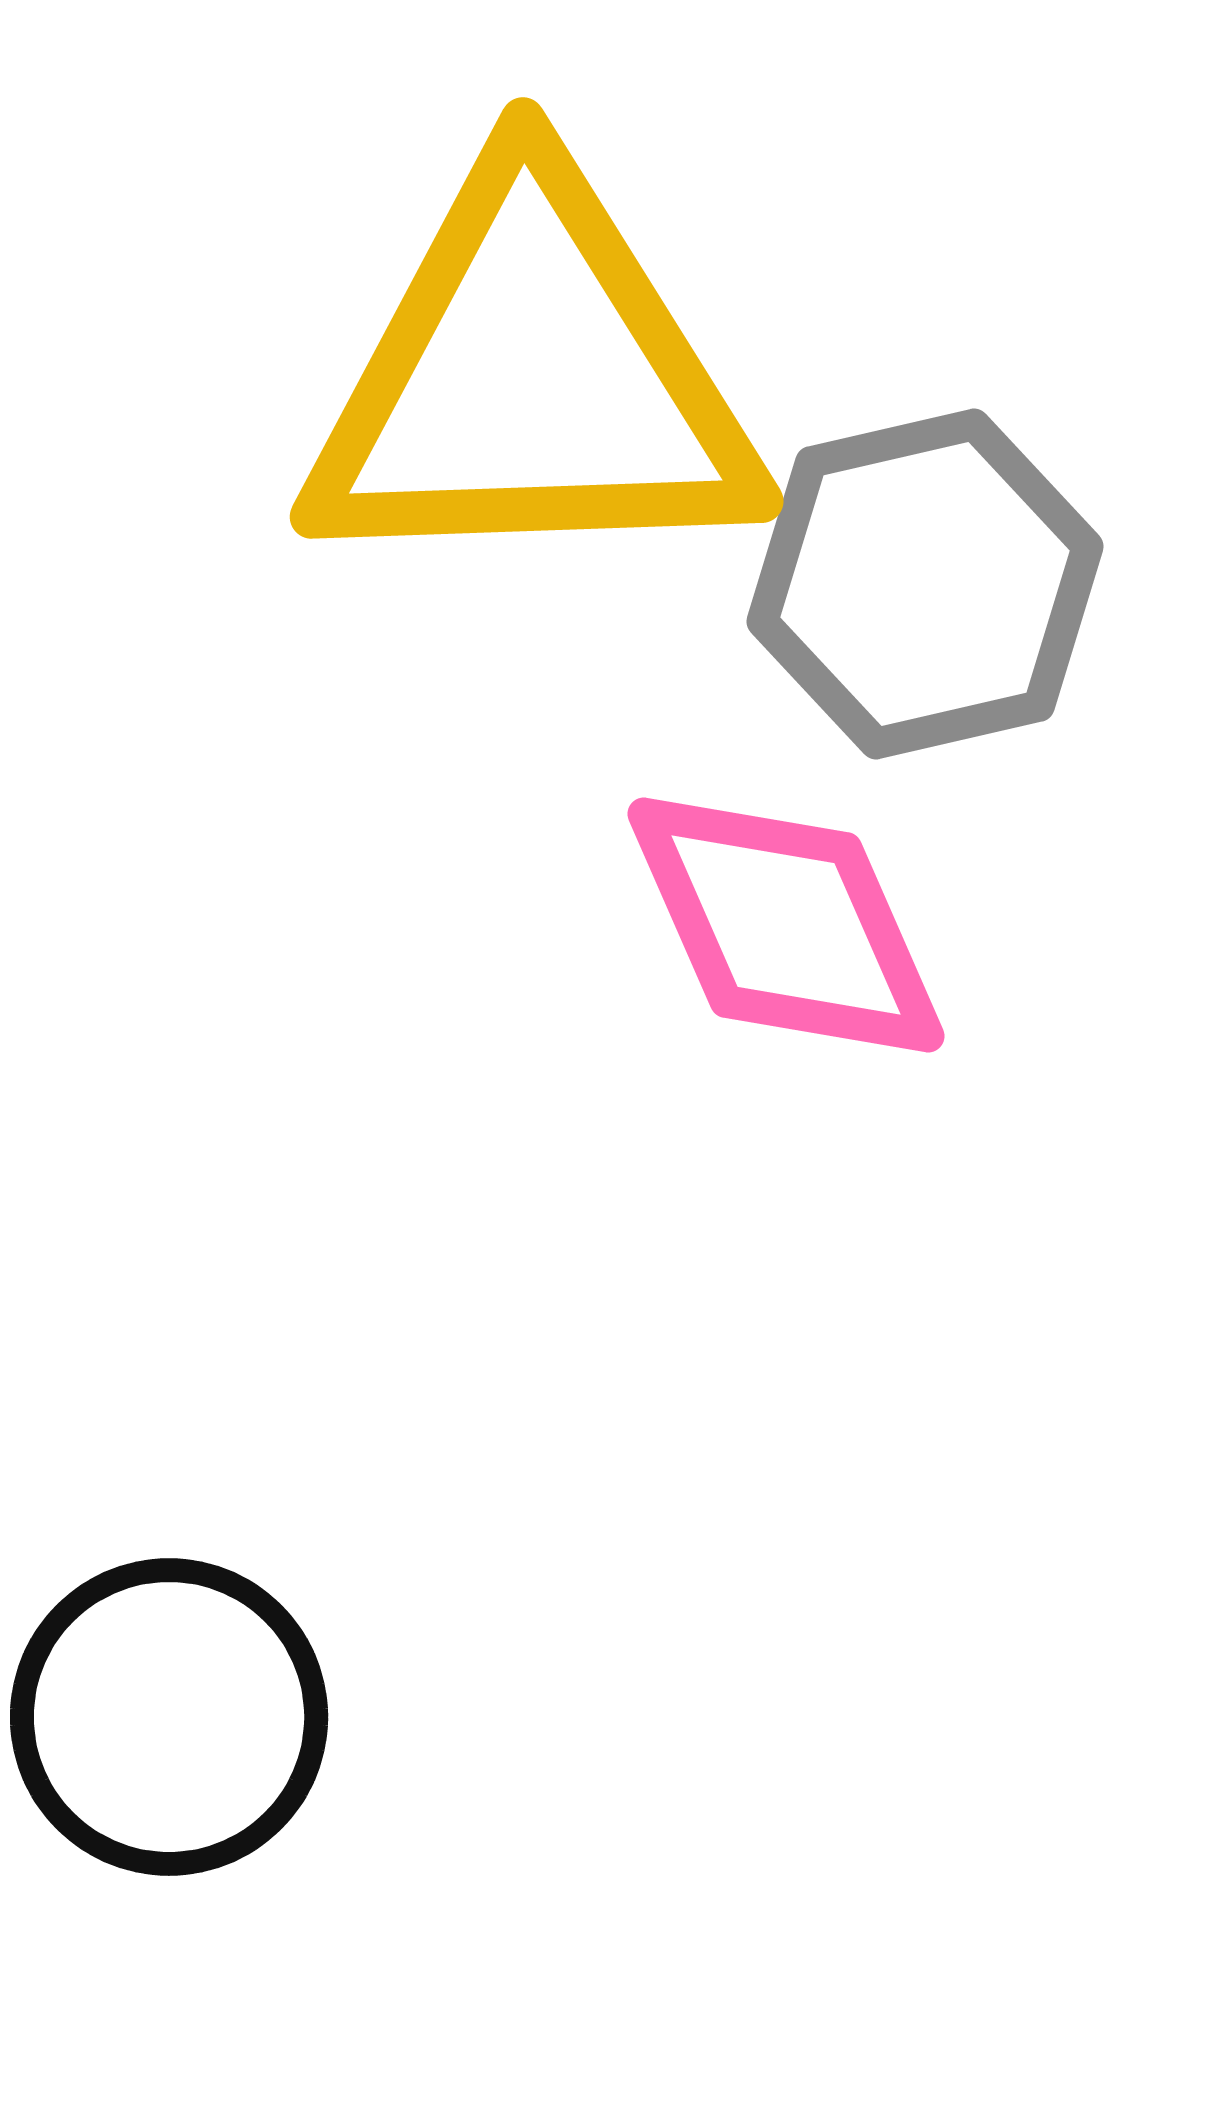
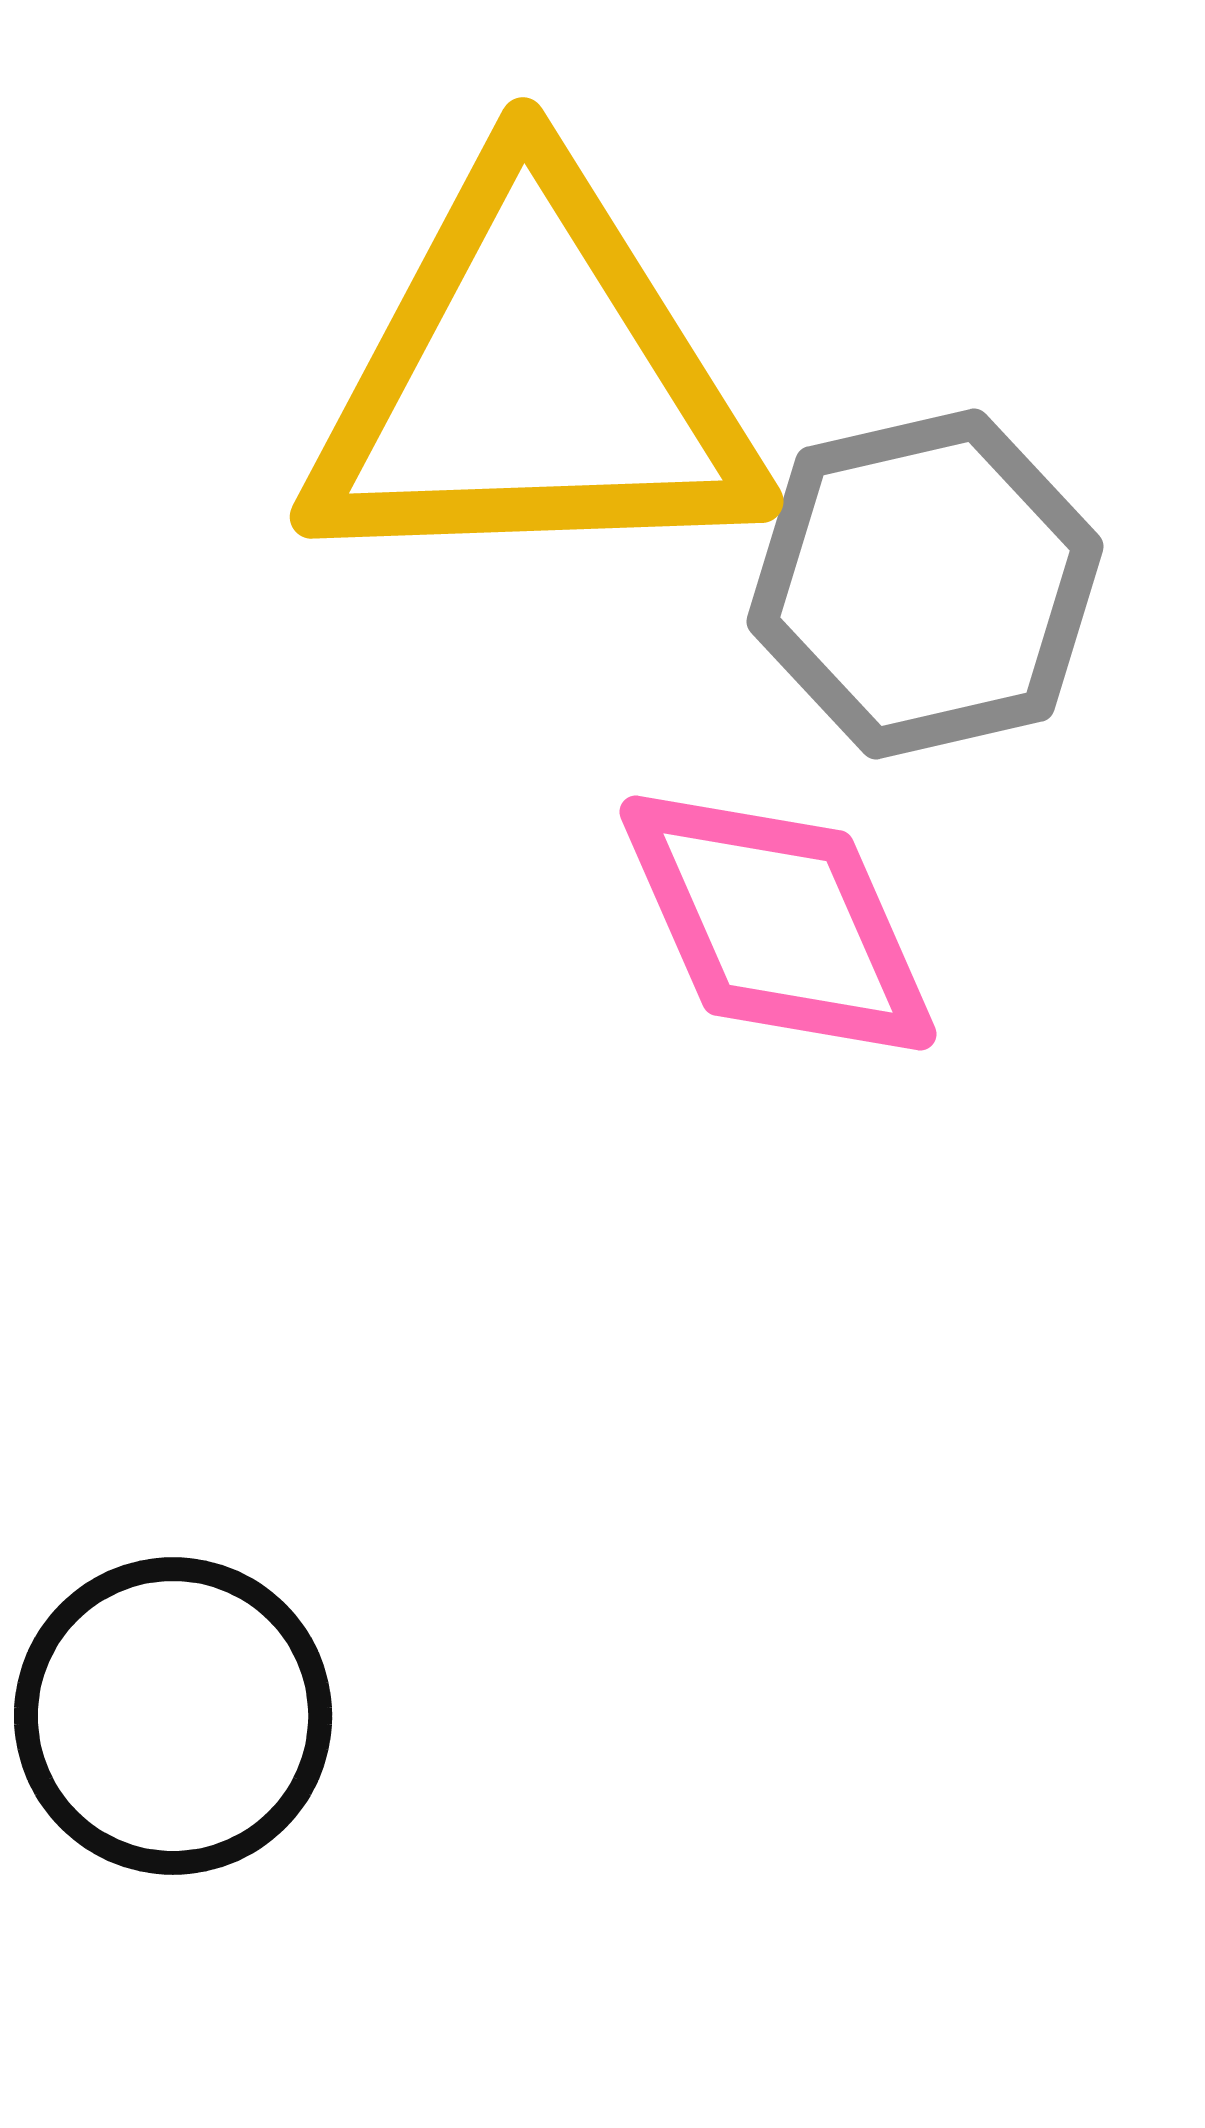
pink diamond: moved 8 px left, 2 px up
black circle: moved 4 px right, 1 px up
